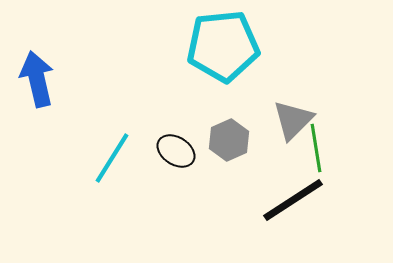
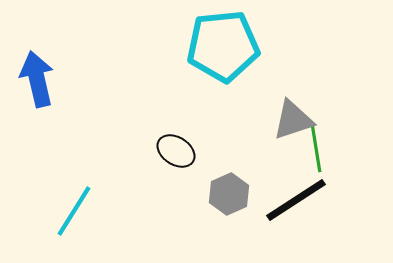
gray triangle: rotated 27 degrees clockwise
gray hexagon: moved 54 px down
cyan line: moved 38 px left, 53 px down
black line: moved 3 px right
